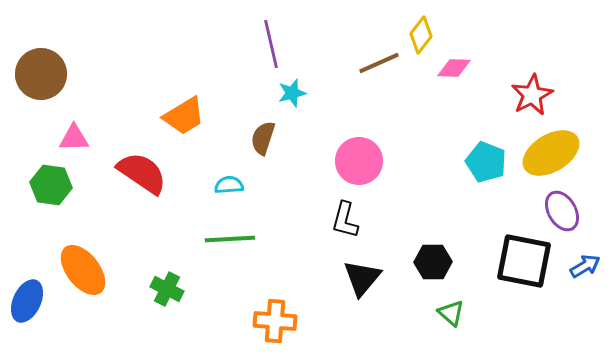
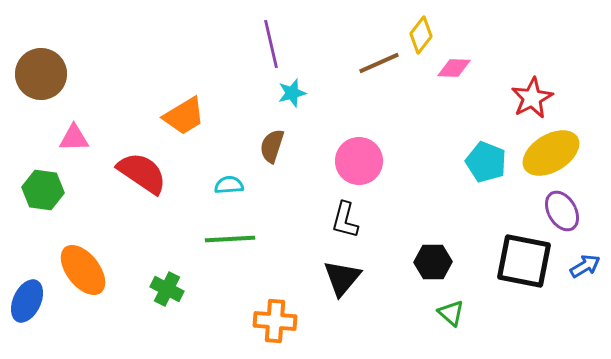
red star: moved 3 px down
brown semicircle: moved 9 px right, 8 px down
green hexagon: moved 8 px left, 5 px down
black triangle: moved 20 px left
